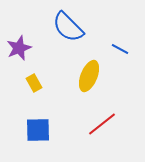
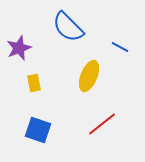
blue line: moved 2 px up
yellow rectangle: rotated 18 degrees clockwise
blue square: rotated 20 degrees clockwise
